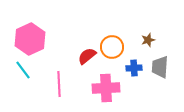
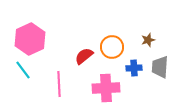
red semicircle: moved 3 px left
